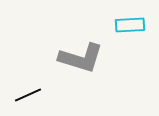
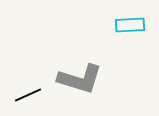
gray L-shape: moved 1 px left, 21 px down
